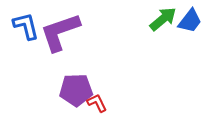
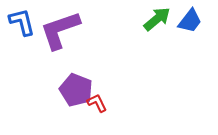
green arrow: moved 6 px left
blue L-shape: moved 4 px left, 4 px up
purple L-shape: moved 2 px up
purple pentagon: rotated 24 degrees clockwise
